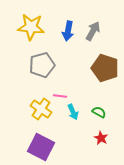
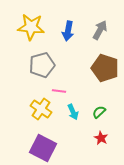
gray arrow: moved 7 px right, 1 px up
pink line: moved 1 px left, 5 px up
green semicircle: rotated 72 degrees counterclockwise
purple square: moved 2 px right, 1 px down
